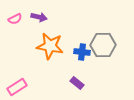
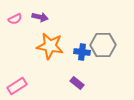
purple arrow: moved 1 px right
pink rectangle: moved 1 px up
